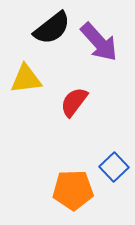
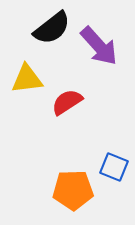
purple arrow: moved 4 px down
yellow triangle: moved 1 px right
red semicircle: moved 7 px left; rotated 20 degrees clockwise
blue square: rotated 24 degrees counterclockwise
